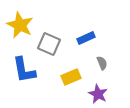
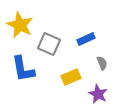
blue rectangle: moved 1 px down
blue L-shape: moved 1 px left, 1 px up
